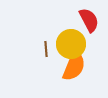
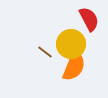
red semicircle: moved 1 px up
brown line: moved 1 px left, 3 px down; rotated 49 degrees counterclockwise
